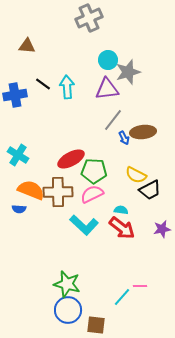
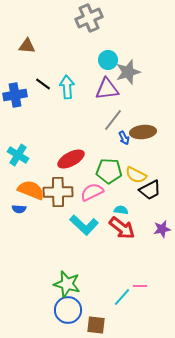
green pentagon: moved 15 px right
pink semicircle: moved 2 px up
